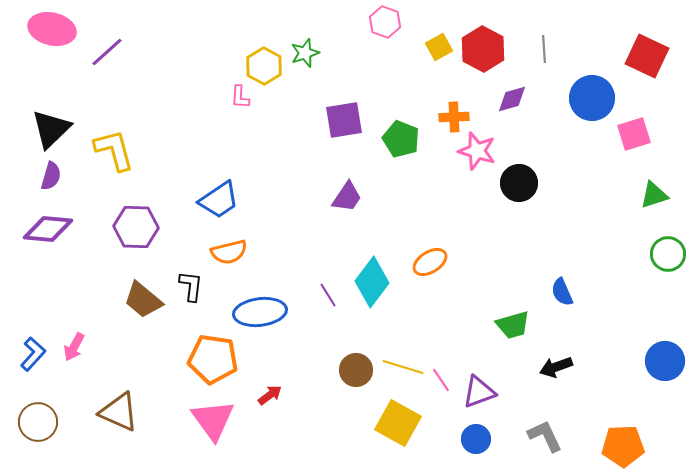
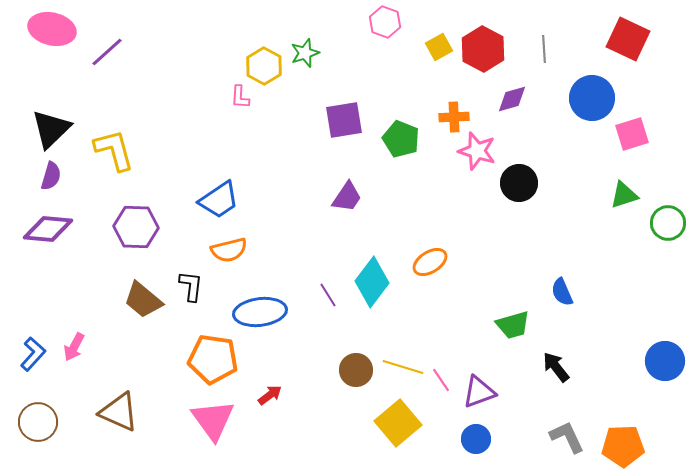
red square at (647, 56): moved 19 px left, 17 px up
pink square at (634, 134): moved 2 px left
green triangle at (654, 195): moved 30 px left
orange semicircle at (229, 252): moved 2 px up
green circle at (668, 254): moved 31 px up
black arrow at (556, 367): rotated 72 degrees clockwise
yellow square at (398, 423): rotated 21 degrees clockwise
gray L-shape at (545, 436): moved 22 px right, 1 px down
